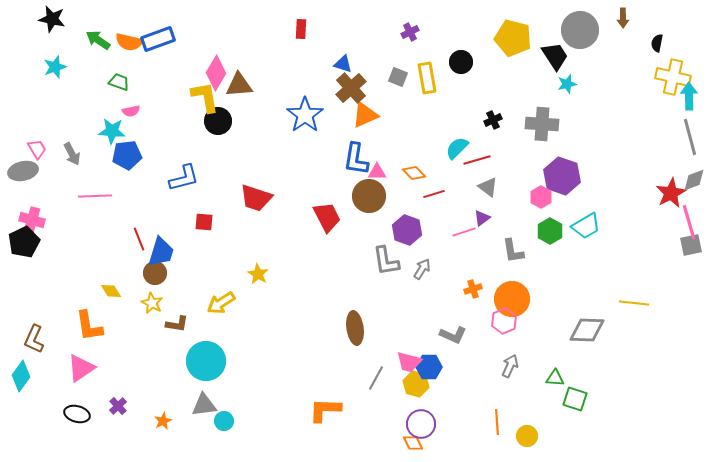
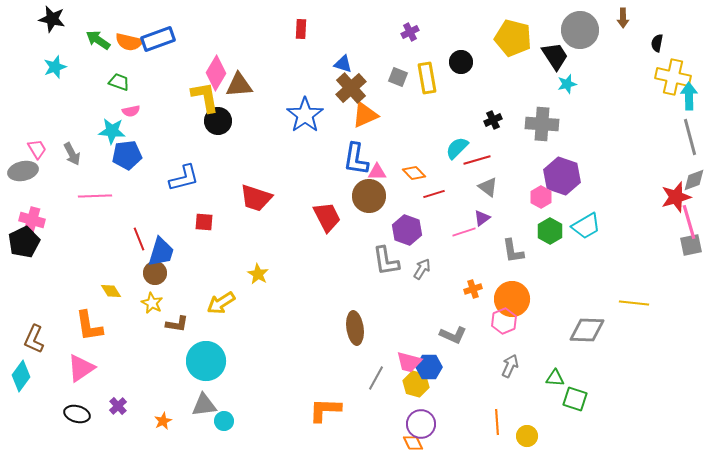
red star at (671, 193): moved 5 px right, 4 px down; rotated 12 degrees clockwise
